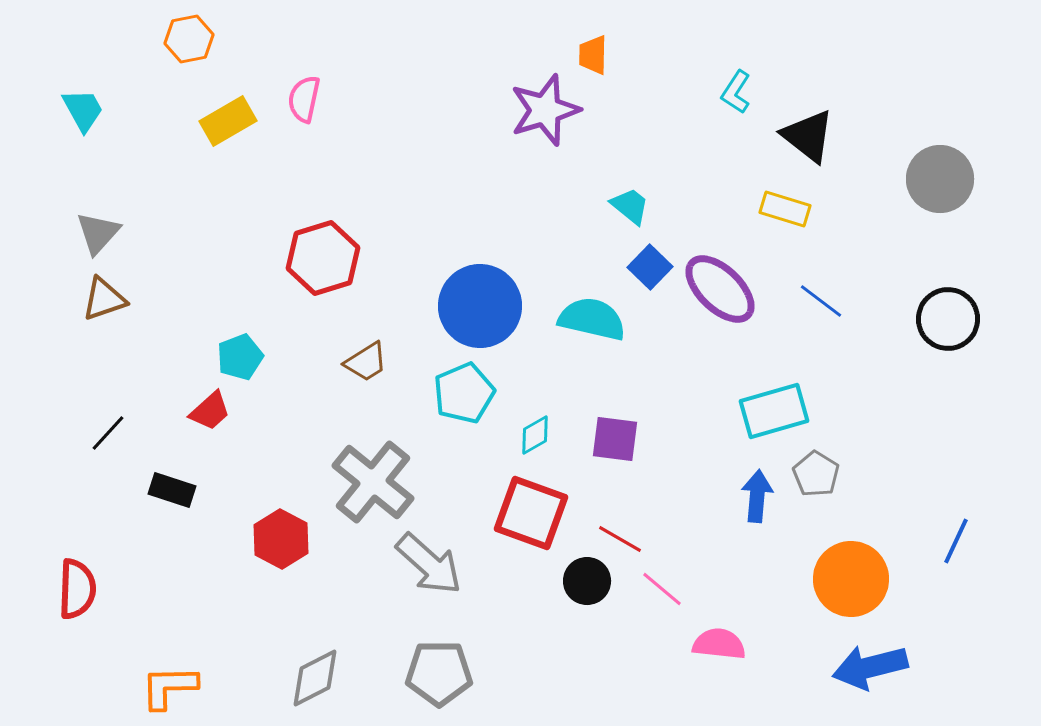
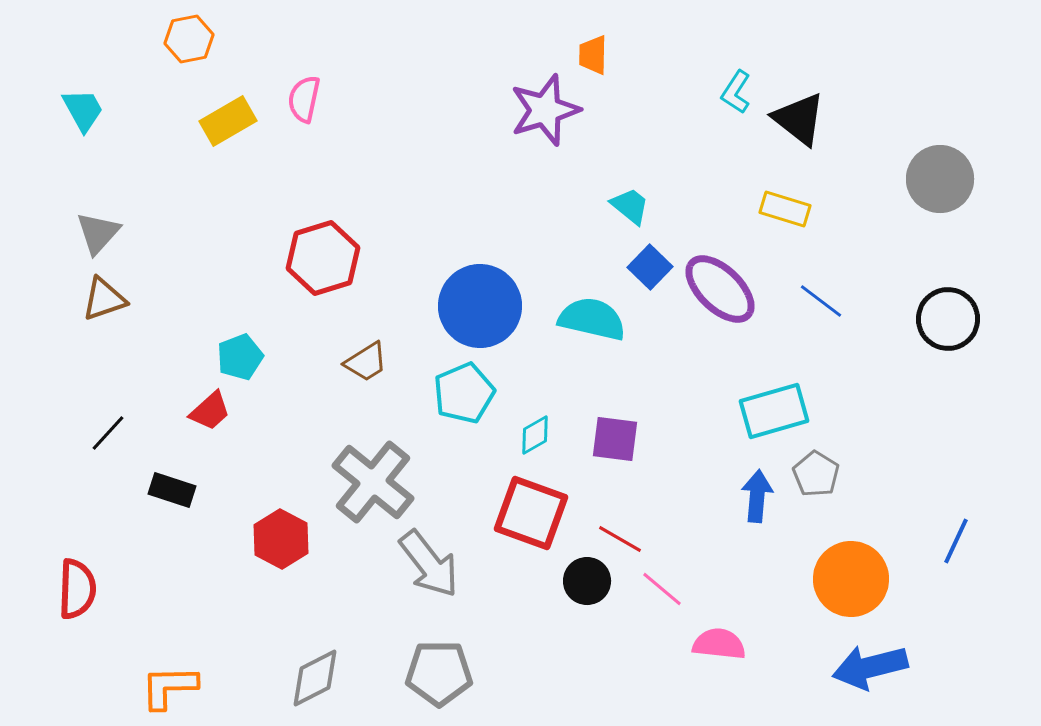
black triangle at (808, 136): moved 9 px left, 17 px up
gray arrow at (429, 564): rotated 10 degrees clockwise
